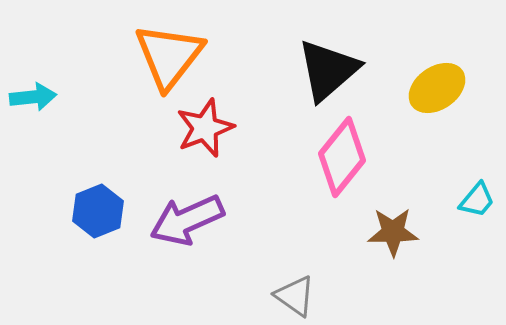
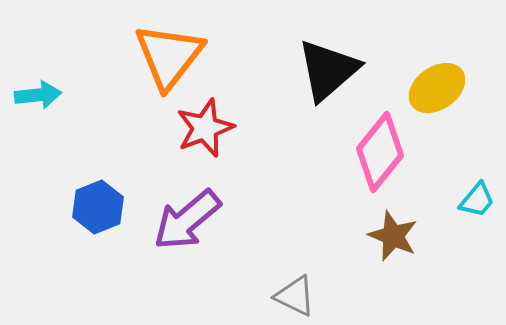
cyan arrow: moved 5 px right, 2 px up
pink diamond: moved 38 px right, 5 px up
blue hexagon: moved 4 px up
purple arrow: rotated 16 degrees counterclockwise
brown star: moved 4 px down; rotated 24 degrees clockwise
gray triangle: rotated 9 degrees counterclockwise
